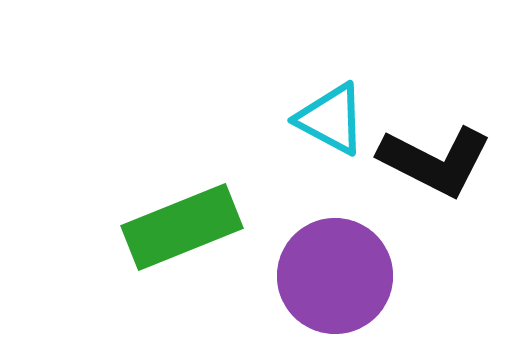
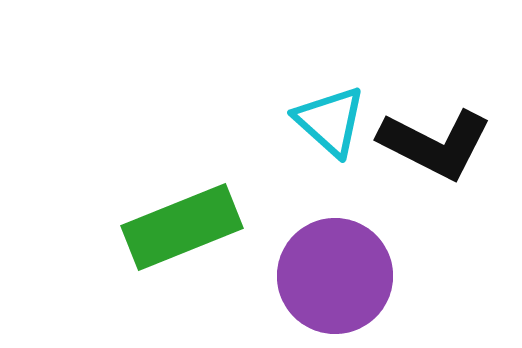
cyan triangle: moved 1 px left, 2 px down; rotated 14 degrees clockwise
black L-shape: moved 17 px up
